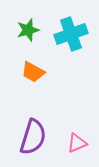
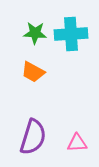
green star: moved 7 px right, 3 px down; rotated 20 degrees clockwise
cyan cross: rotated 16 degrees clockwise
pink triangle: rotated 20 degrees clockwise
